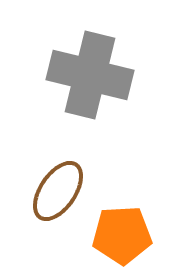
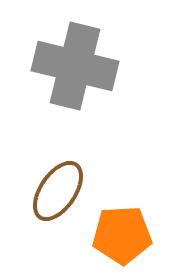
gray cross: moved 15 px left, 9 px up
